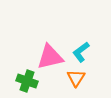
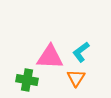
pink triangle: rotated 16 degrees clockwise
green cross: moved 1 px up; rotated 10 degrees counterclockwise
